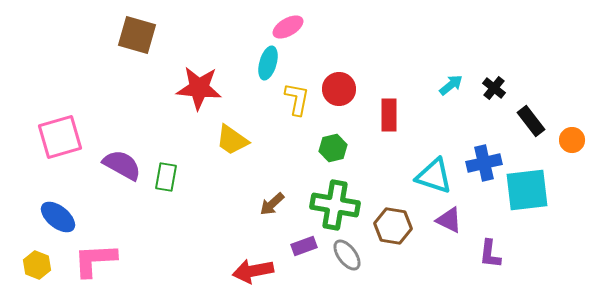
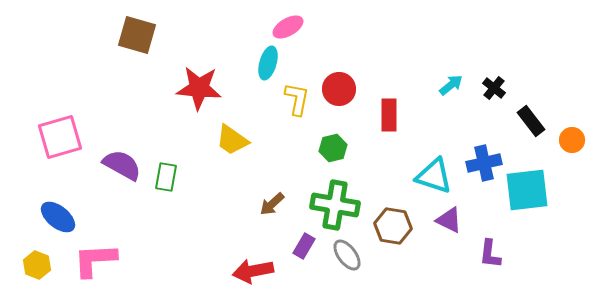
purple rectangle: rotated 40 degrees counterclockwise
